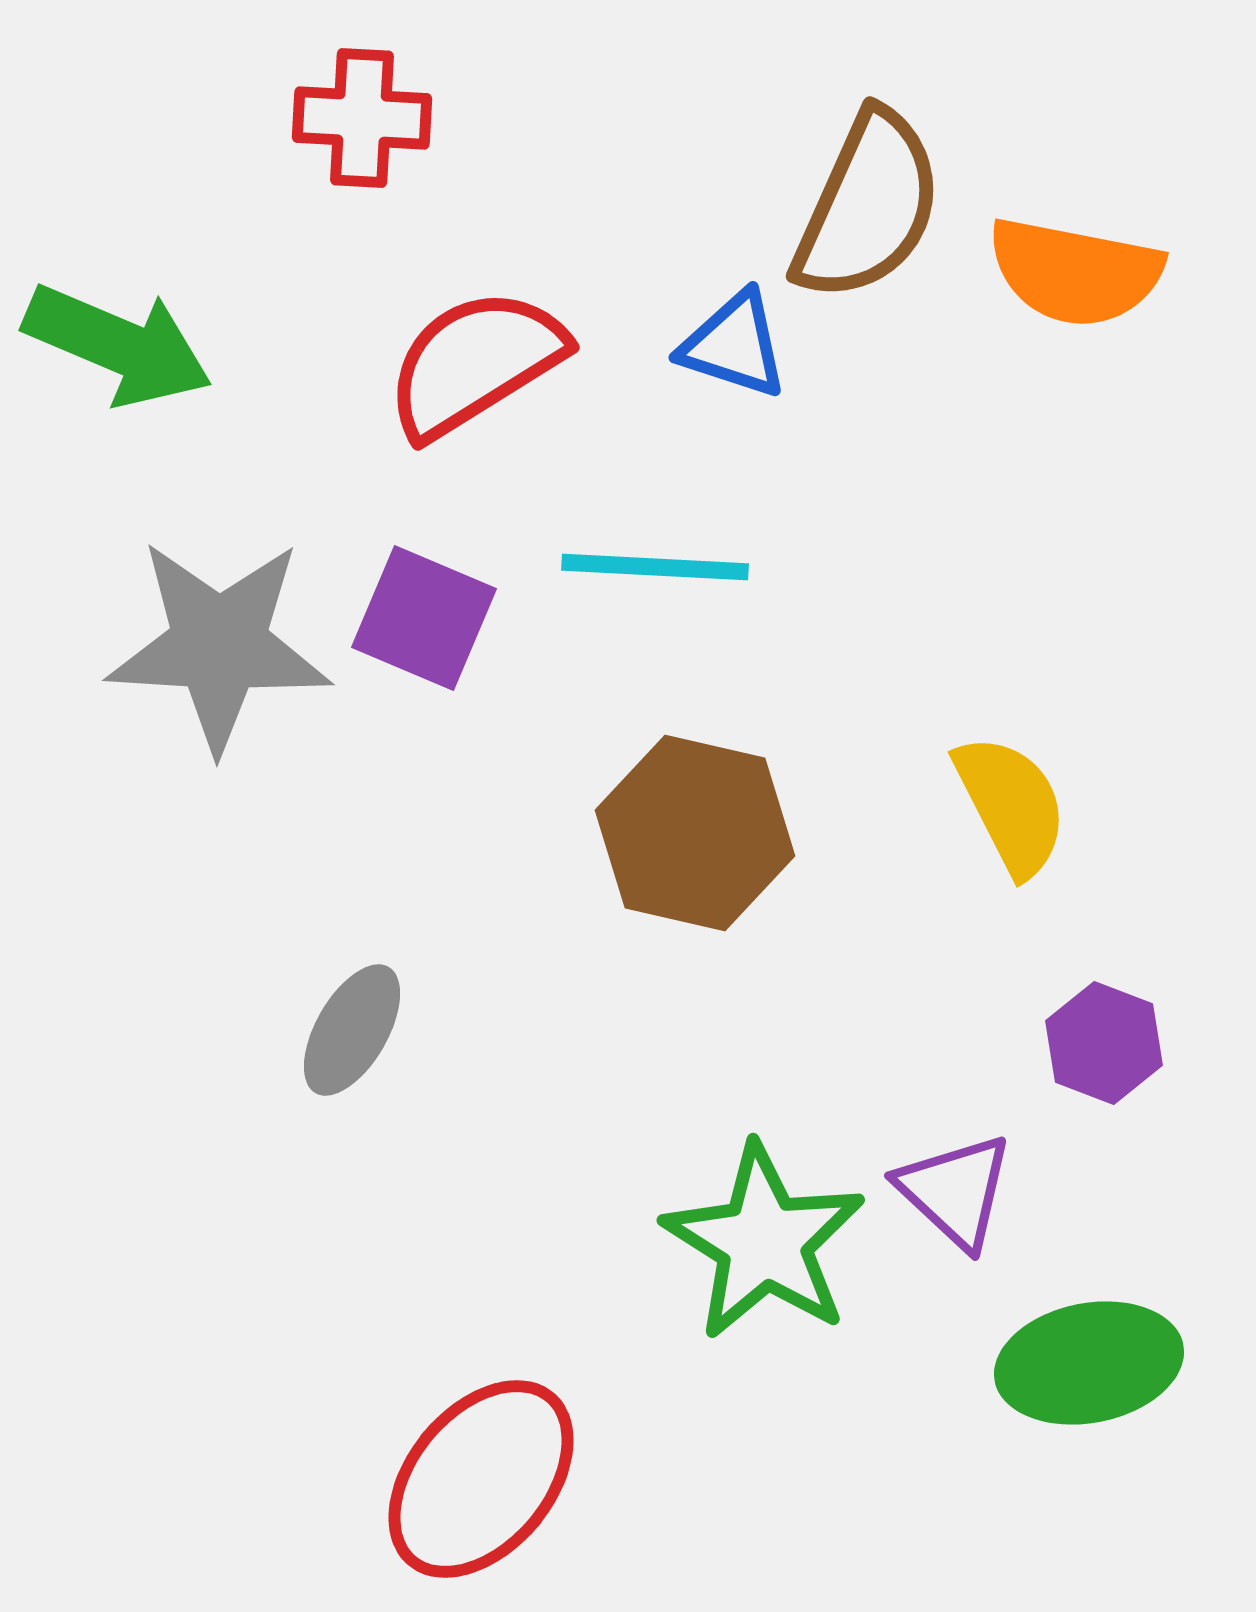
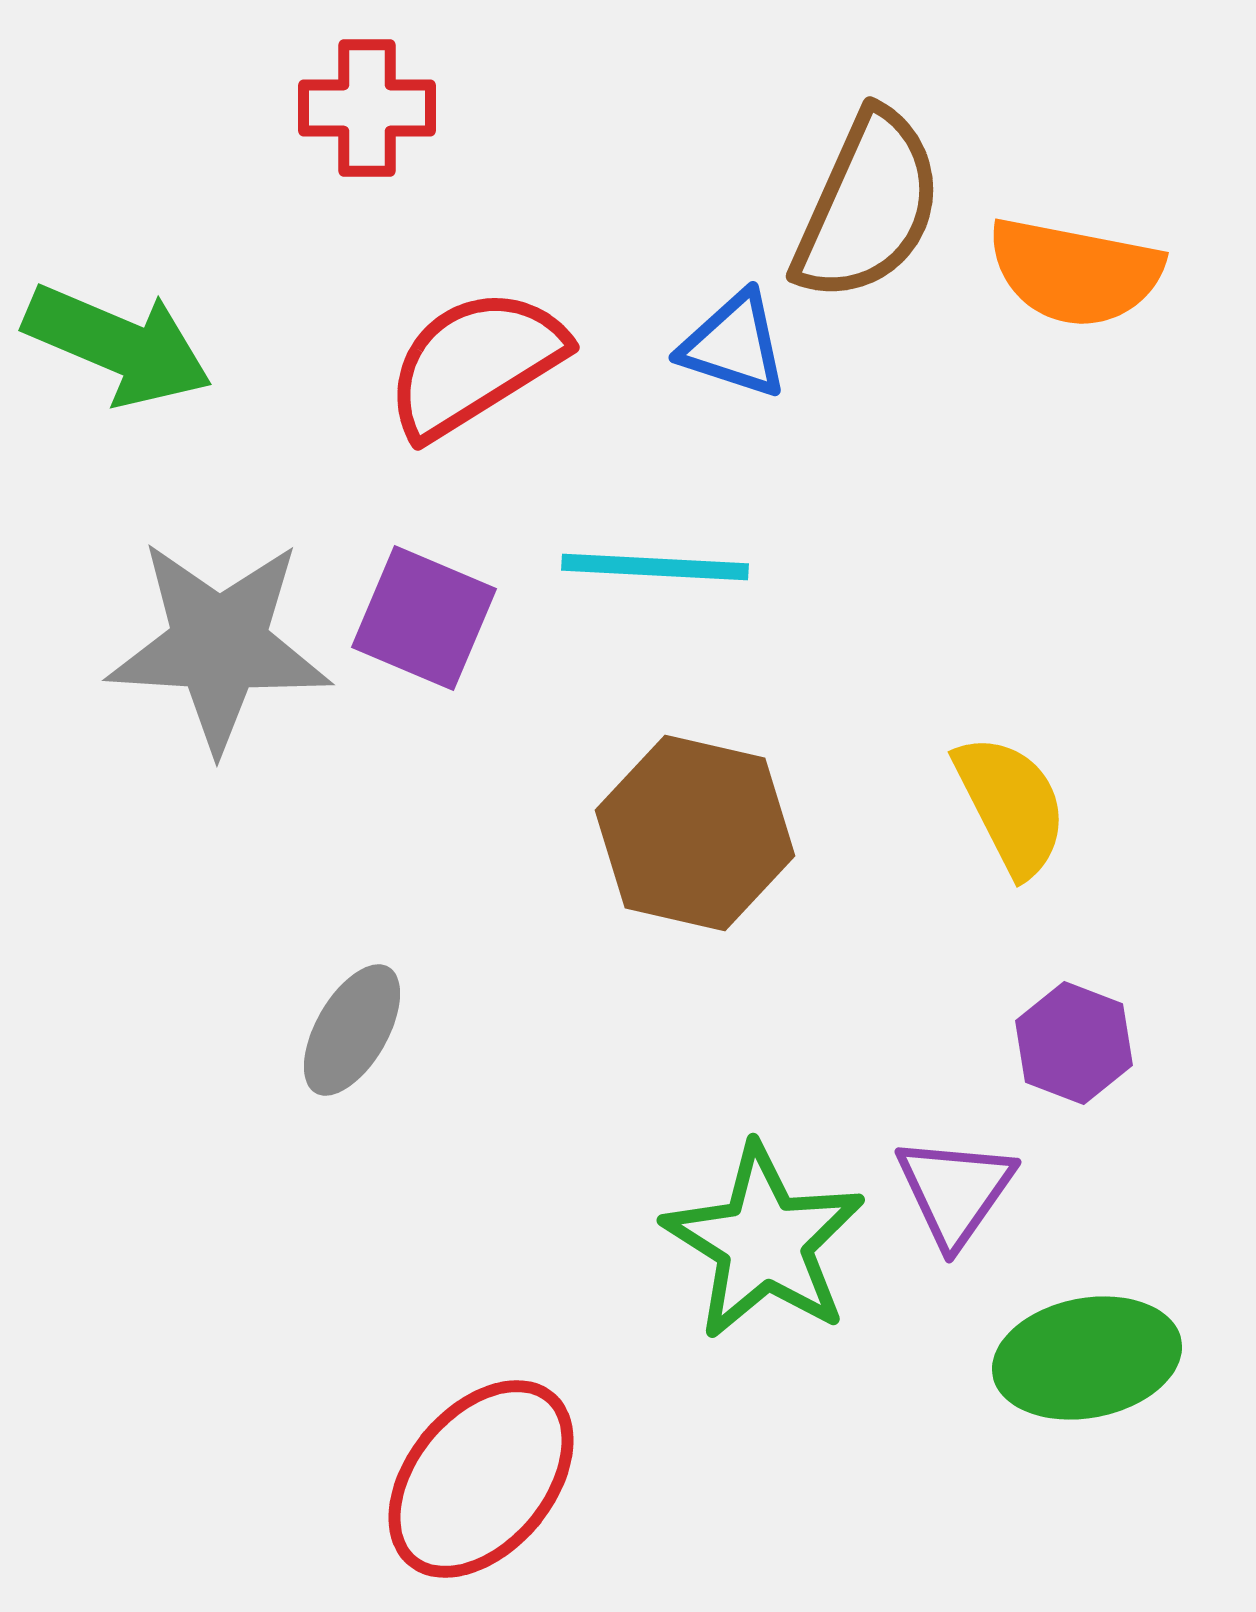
red cross: moved 5 px right, 10 px up; rotated 3 degrees counterclockwise
purple hexagon: moved 30 px left
purple triangle: rotated 22 degrees clockwise
green ellipse: moved 2 px left, 5 px up
